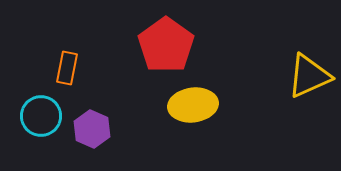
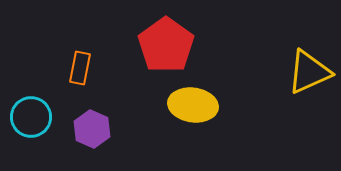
orange rectangle: moved 13 px right
yellow triangle: moved 4 px up
yellow ellipse: rotated 15 degrees clockwise
cyan circle: moved 10 px left, 1 px down
